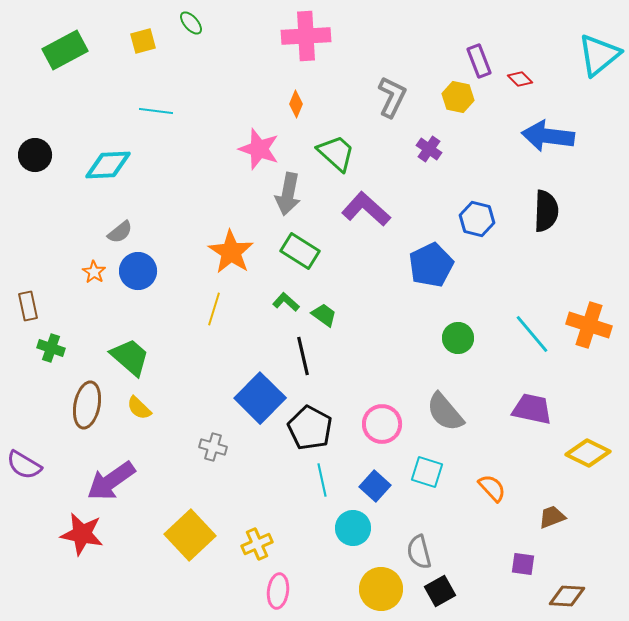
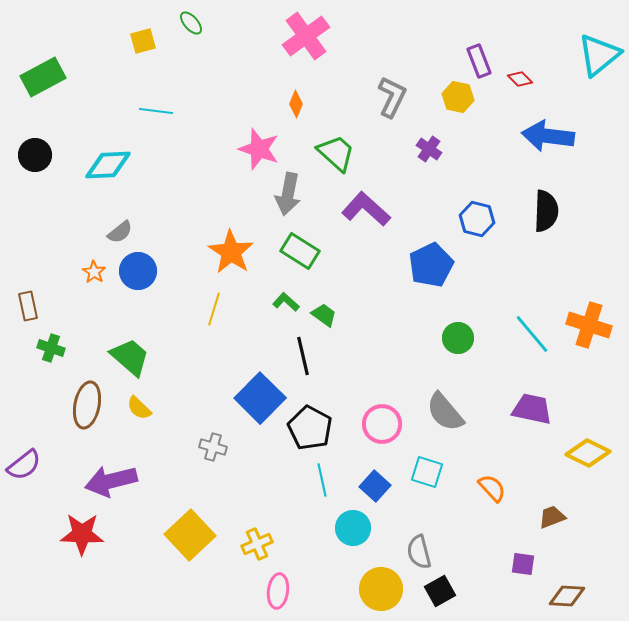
pink cross at (306, 36): rotated 33 degrees counterclockwise
green rectangle at (65, 50): moved 22 px left, 27 px down
purple semicircle at (24, 465): rotated 69 degrees counterclockwise
purple arrow at (111, 481): rotated 21 degrees clockwise
red star at (82, 534): rotated 9 degrees counterclockwise
